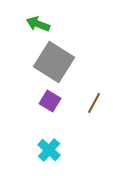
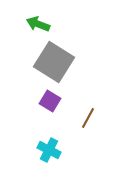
brown line: moved 6 px left, 15 px down
cyan cross: rotated 15 degrees counterclockwise
